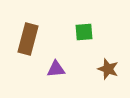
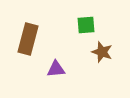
green square: moved 2 px right, 7 px up
brown star: moved 6 px left, 17 px up
